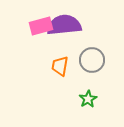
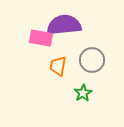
pink rectangle: moved 12 px down; rotated 25 degrees clockwise
orange trapezoid: moved 2 px left
green star: moved 5 px left, 6 px up
